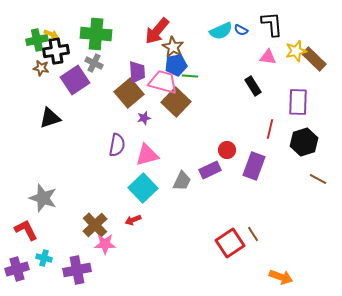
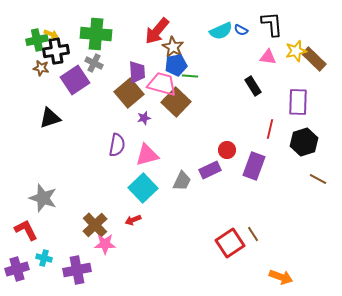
pink trapezoid at (163, 82): moved 1 px left, 2 px down
